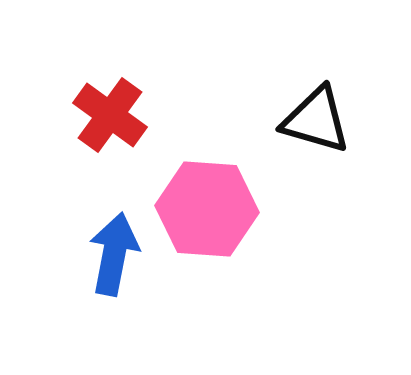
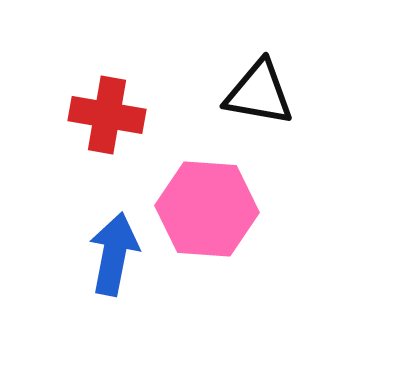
red cross: moved 3 px left; rotated 26 degrees counterclockwise
black triangle: moved 57 px left, 27 px up; rotated 6 degrees counterclockwise
